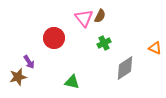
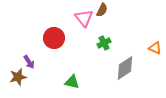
brown semicircle: moved 2 px right, 6 px up
